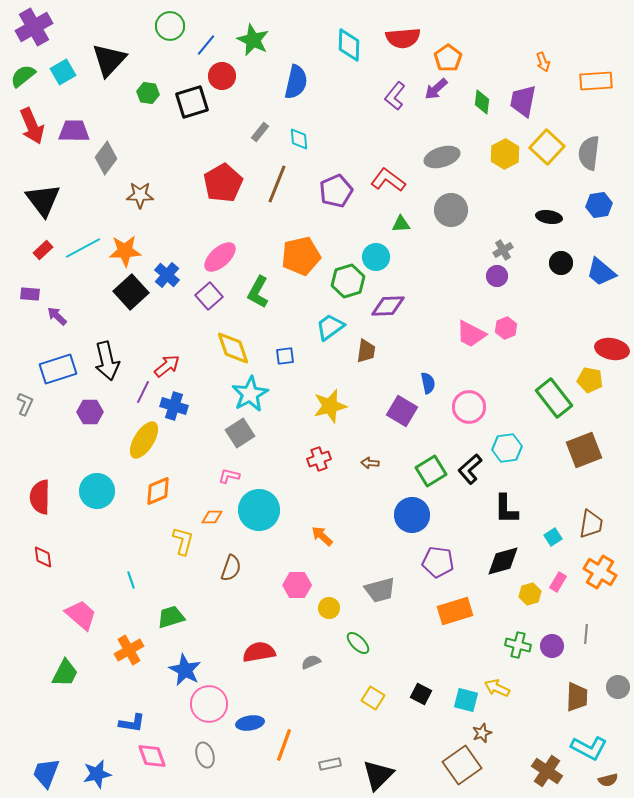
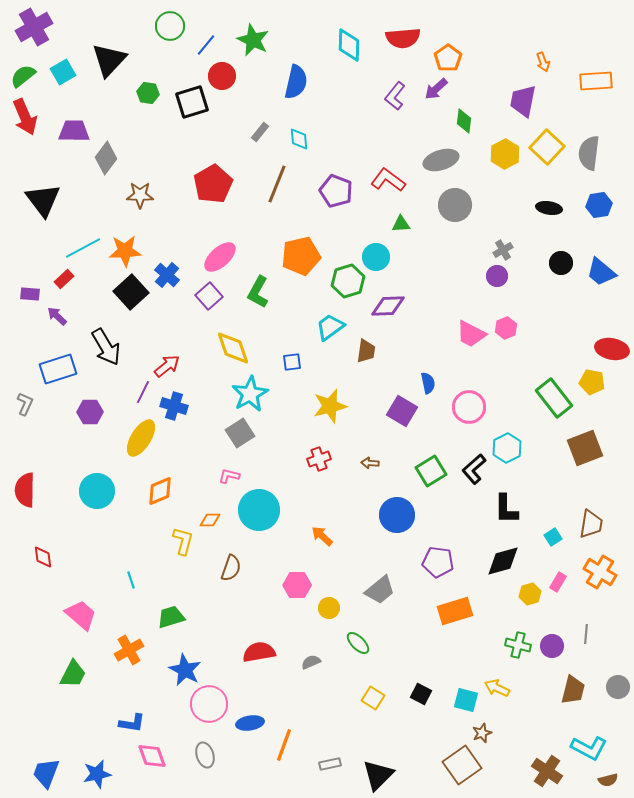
green diamond at (482, 102): moved 18 px left, 19 px down
red arrow at (32, 126): moved 7 px left, 9 px up
gray ellipse at (442, 157): moved 1 px left, 3 px down
red pentagon at (223, 183): moved 10 px left, 1 px down
purple pentagon at (336, 191): rotated 28 degrees counterclockwise
gray circle at (451, 210): moved 4 px right, 5 px up
black ellipse at (549, 217): moved 9 px up
red rectangle at (43, 250): moved 21 px right, 29 px down
blue square at (285, 356): moved 7 px right, 6 px down
black arrow at (107, 361): moved 1 px left, 14 px up; rotated 18 degrees counterclockwise
yellow pentagon at (590, 380): moved 2 px right, 2 px down
yellow ellipse at (144, 440): moved 3 px left, 2 px up
cyan hexagon at (507, 448): rotated 20 degrees counterclockwise
brown square at (584, 450): moved 1 px right, 2 px up
black L-shape at (470, 469): moved 4 px right
orange diamond at (158, 491): moved 2 px right
red semicircle at (40, 497): moved 15 px left, 7 px up
blue circle at (412, 515): moved 15 px left
orange diamond at (212, 517): moved 2 px left, 3 px down
gray trapezoid at (380, 590): rotated 24 degrees counterclockwise
green trapezoid at (65, 673): moved 8 px right, 1 px down
brown trapezoid at (577, 697): moved 4 px left, 7 px up; rotated 12 degrees clockwise
